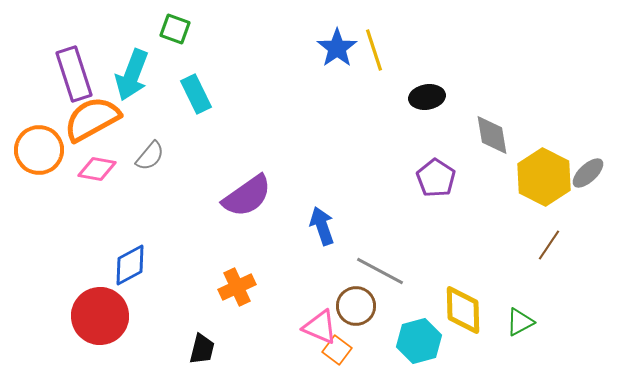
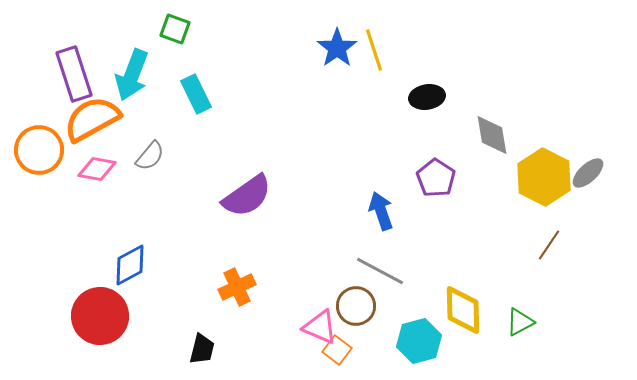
blue arrow: moved 59 px right, 15 px up
